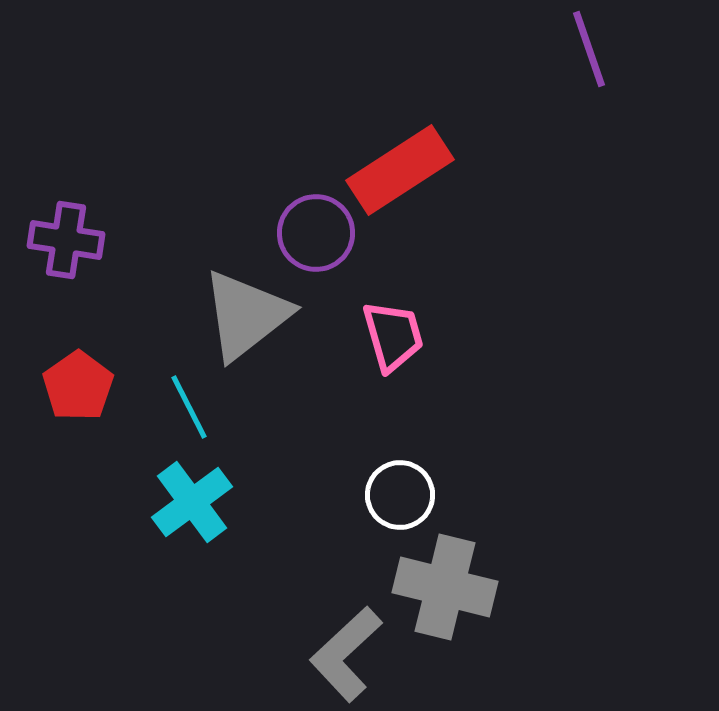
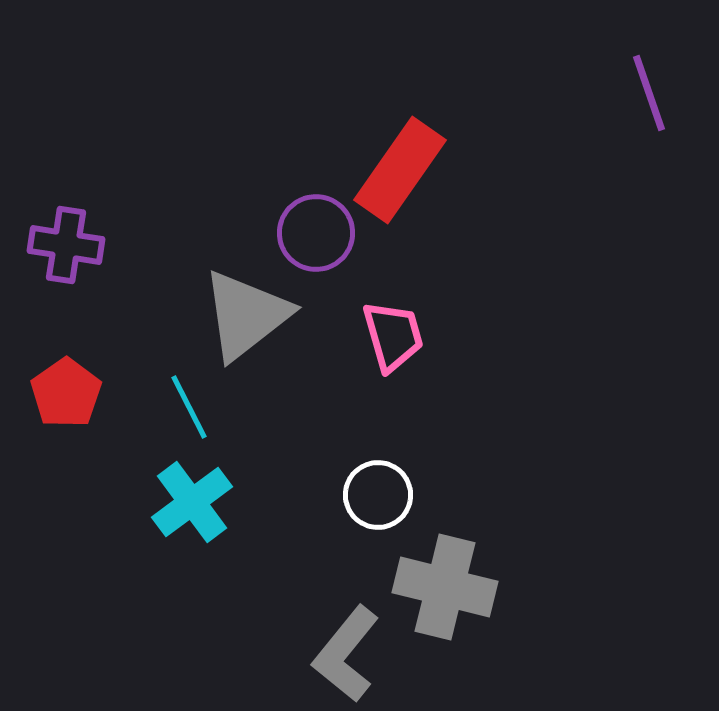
purple line: moved 60 px right, 44 px down
red rectangle: rotated 22 degrees counterclockwise
purple cross: moved 5 px down
red pentagon: moved 12 px left, 7 px down
white circle: moved 22 px left
gray L-shape: rotated 8 degrees counterclockwise
